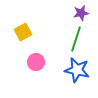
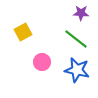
purple star: rotated 14 degrees clockwise
green line: rotated 70 degrees counterclockwise
pink circle: moved 6 px right
